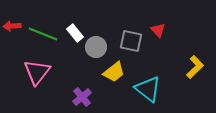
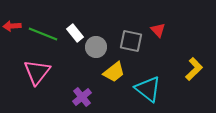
yellow L-shape: moved 1 px left, 2 px down
